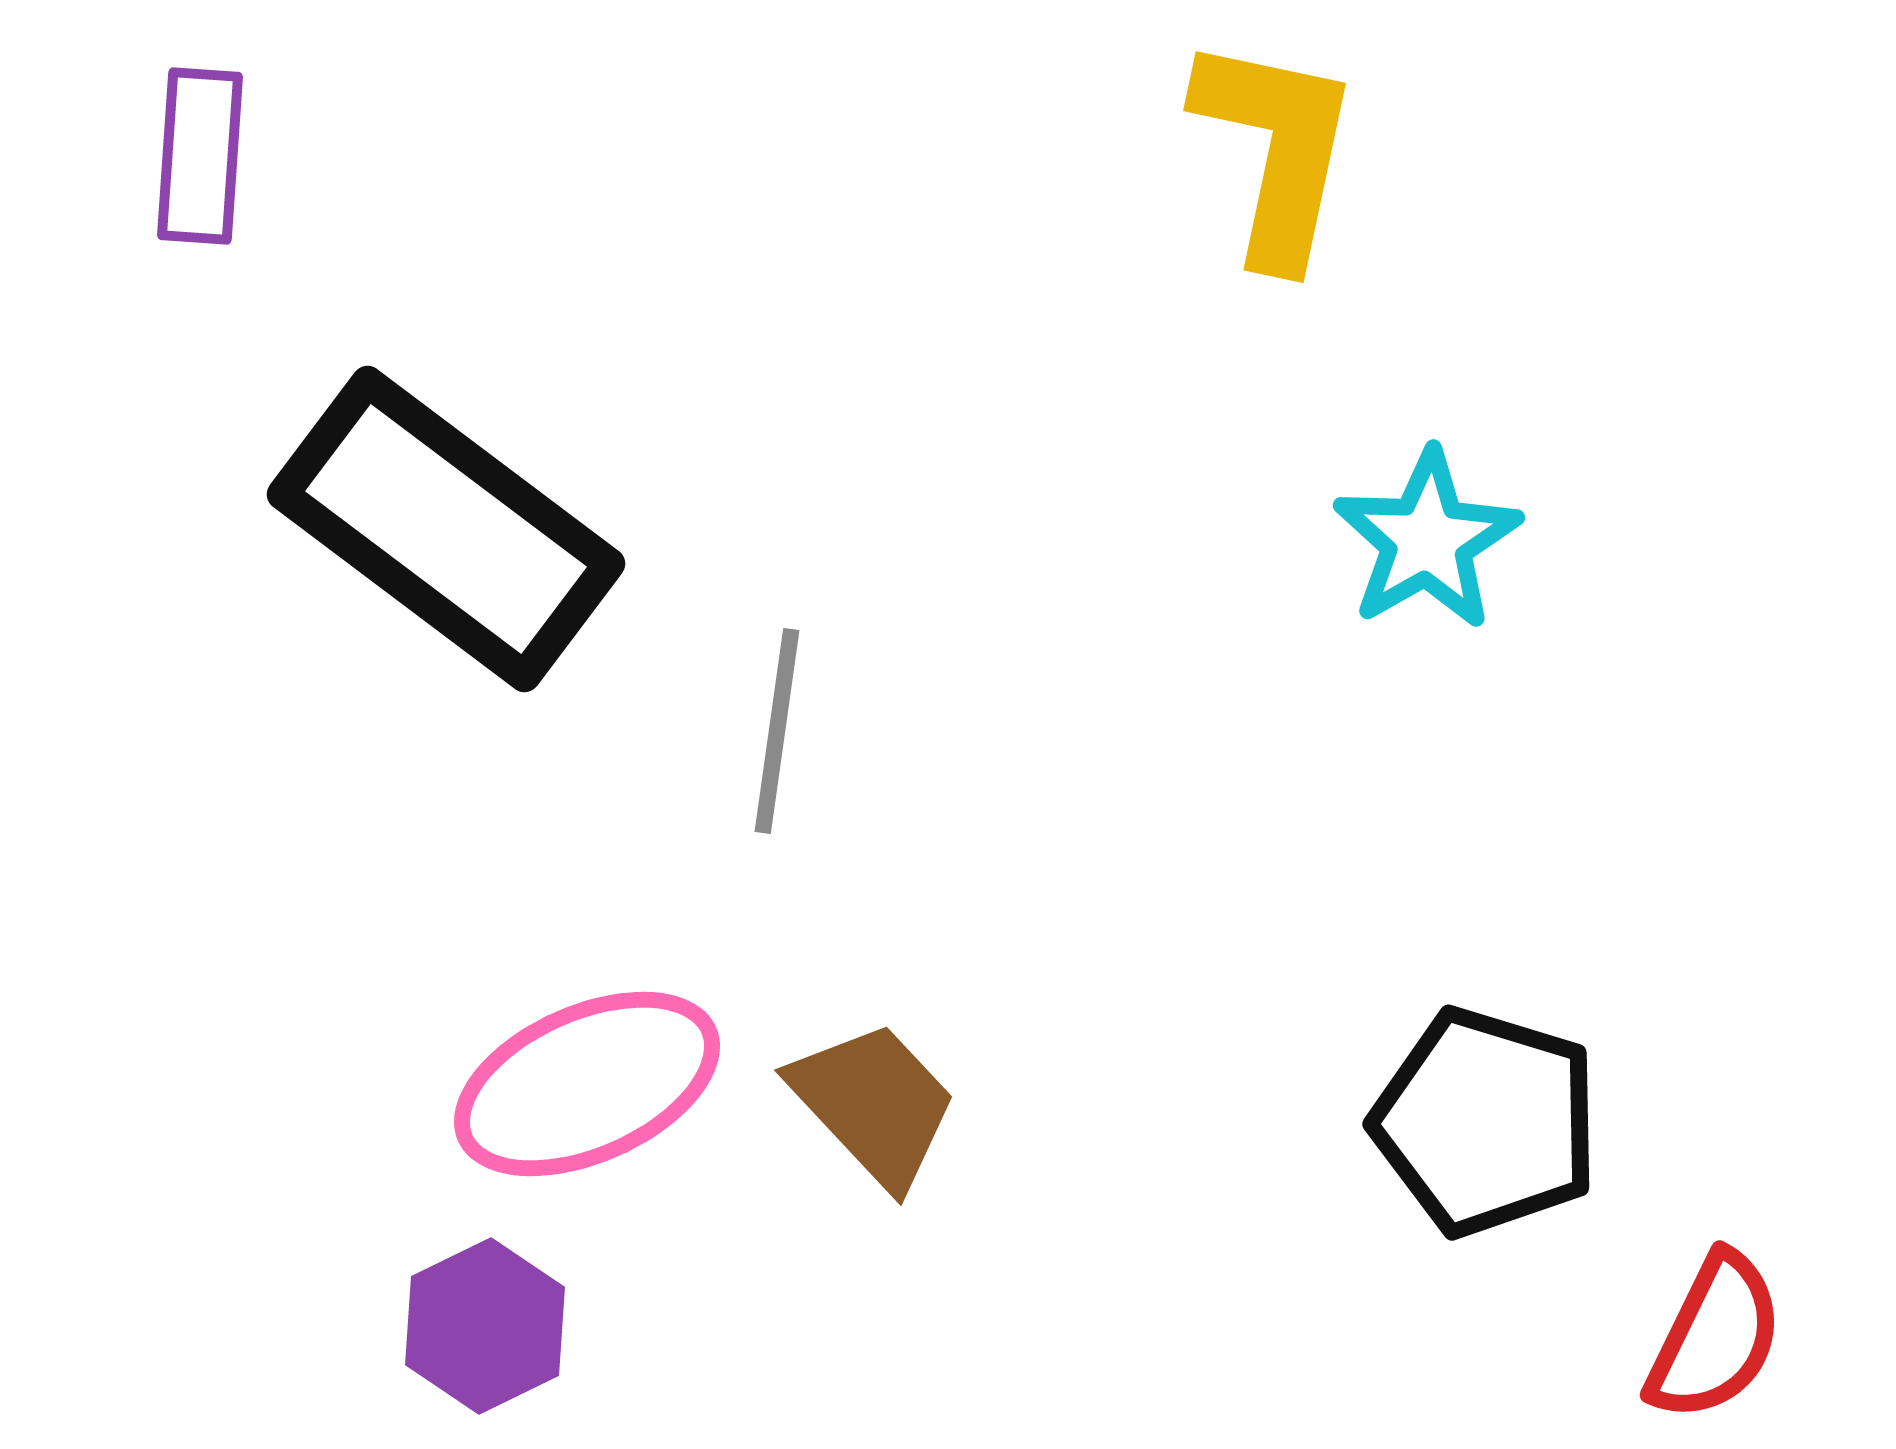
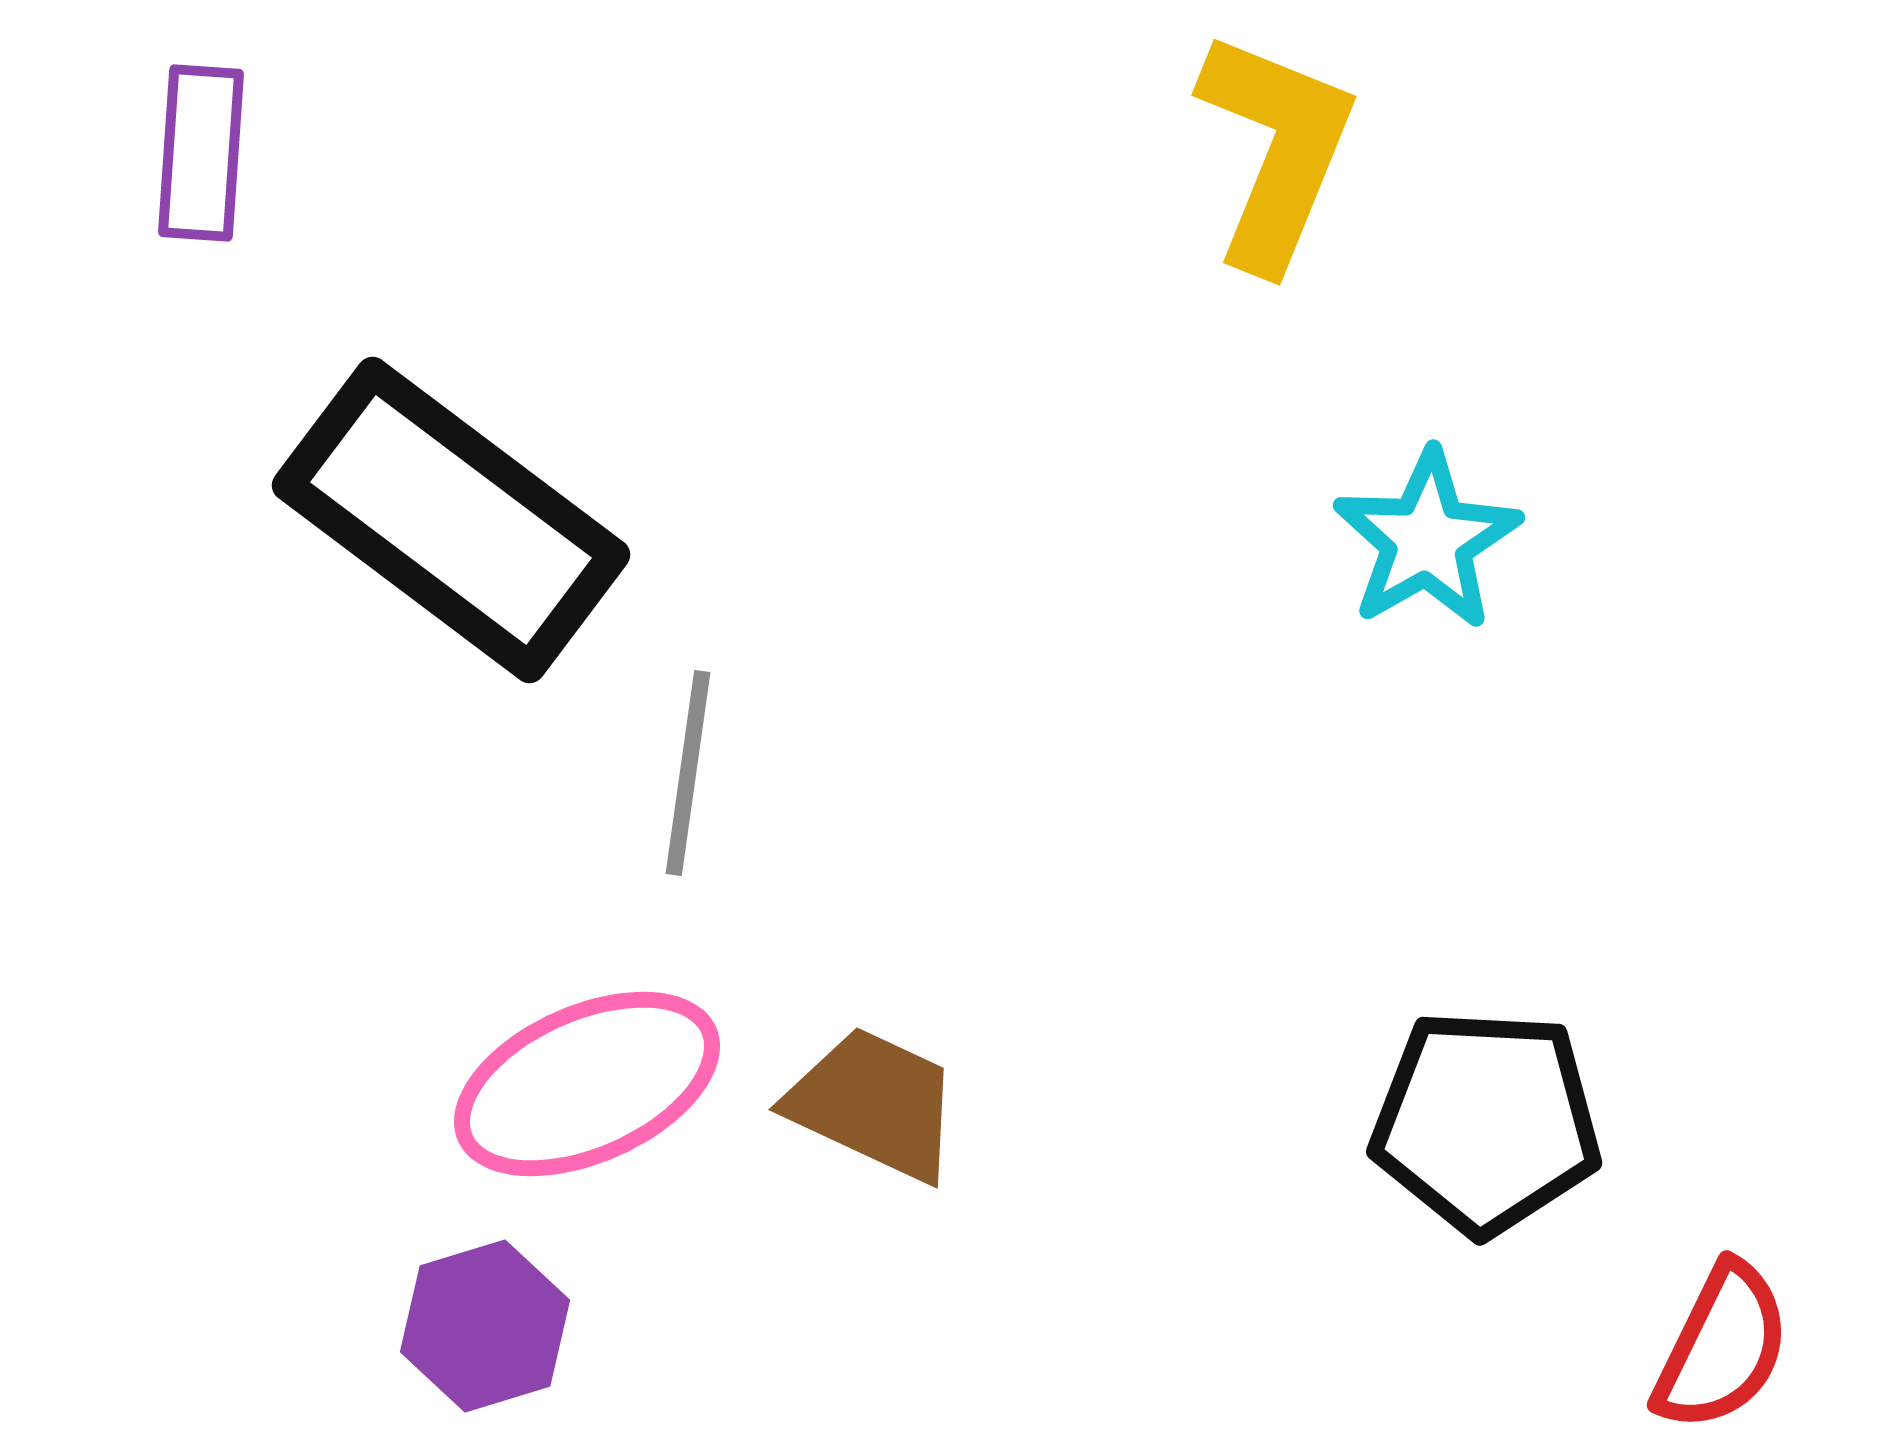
yellow L-shape: rotated 10 degrees clockwise
purple rectangle: moved 1 px right, 3 px up
black rectangle: moved 5 px right, 9 px up
gray line: moved 89 px left, 42 px down
brown trapezoid: rotated 22 degrees counterclockwise
black pentagon: rotated 14 degrees counterclockwise
purple hexagon: rotated 9 degrees clockwise
red semicircle: moved 7 px right, 10 px down
